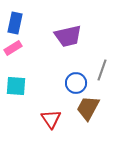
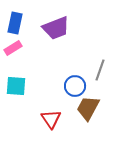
purple trapezoid: moved 12 px left, 8 px up; rotated 8 degrees counterclockwise
gray line: moved 2 px left
blue circle: moved 1 px left, 3 px down
